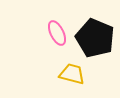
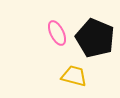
yellow trapezoid: moved 2 px right, 2 px down
